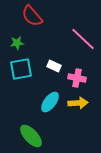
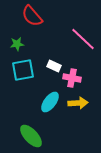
green star: moved 1 px down
cyan square: moved 2 px right, 1 px down
pink cross: moved 5 px left
